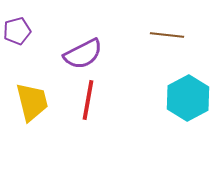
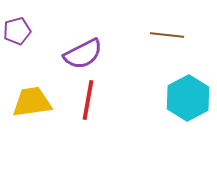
yellow trapezoid: rotated 84 degrees counterclockwise
